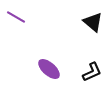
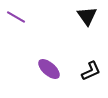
black triangle: moved 6 px left, 6 px up; rotated 15 degrees clockwise
black L-shape: moved 1 px left, 1 px up
